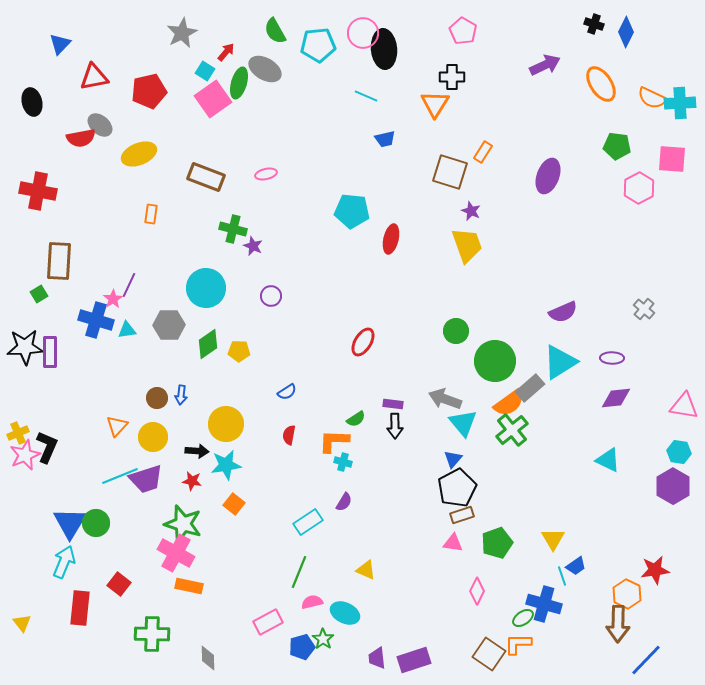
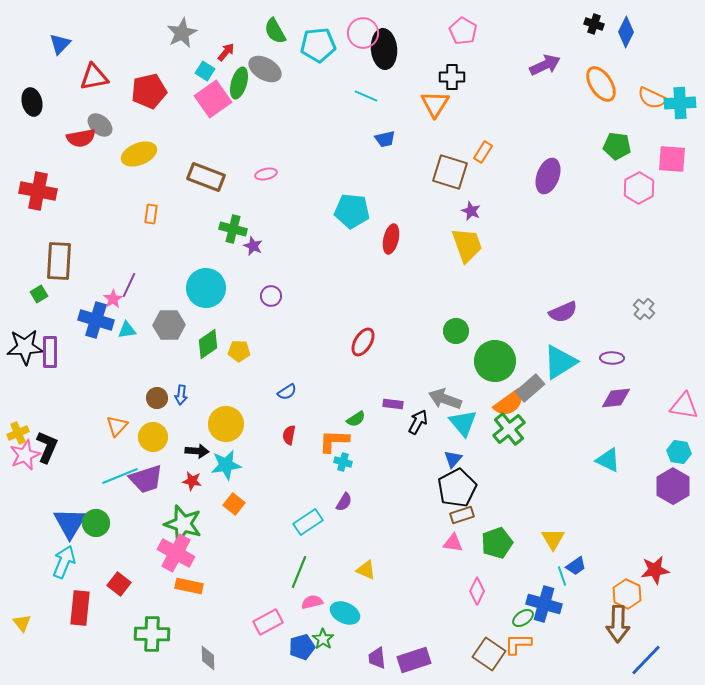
black arrow at (395, 426): moved 23 px right, 4 px up; rotated 150 degrees counterclockwise
green cross at (512, 430): moved 3 px left, 1 px up
